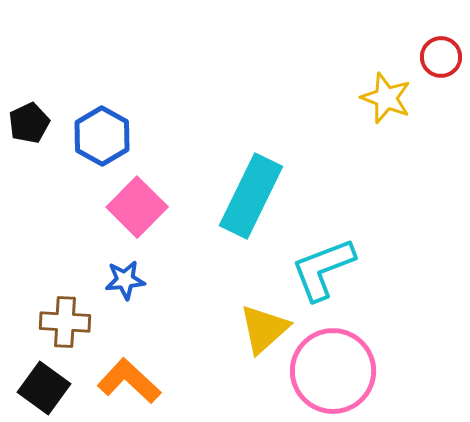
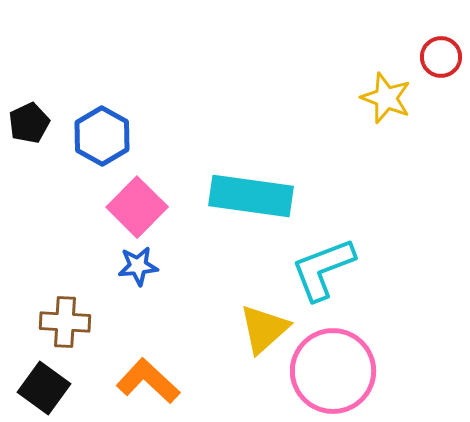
cyan rectangle: rotated 72 degrees clockwise
blue star: moved 13 px right, 14 px up
orange L-shape: moved 19 px right
